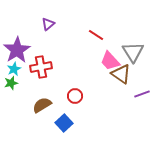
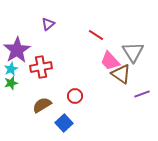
cyan star: moved 3 px left
